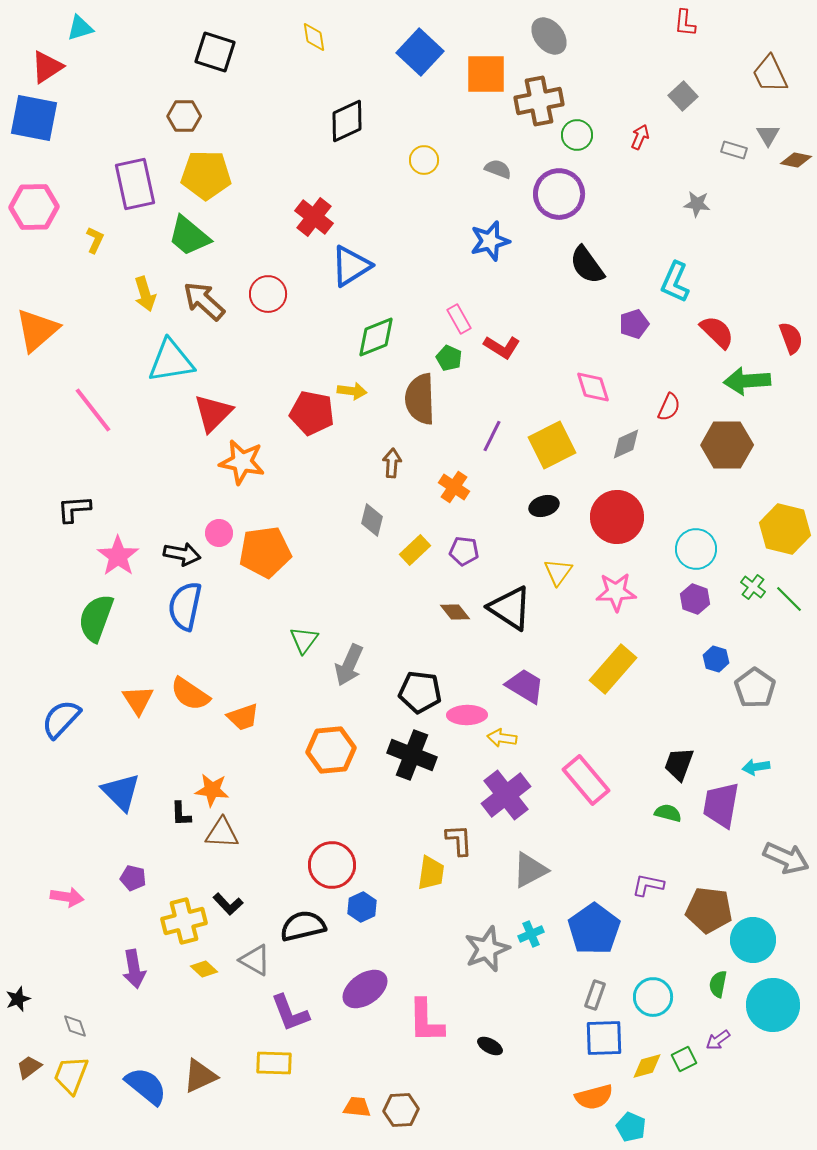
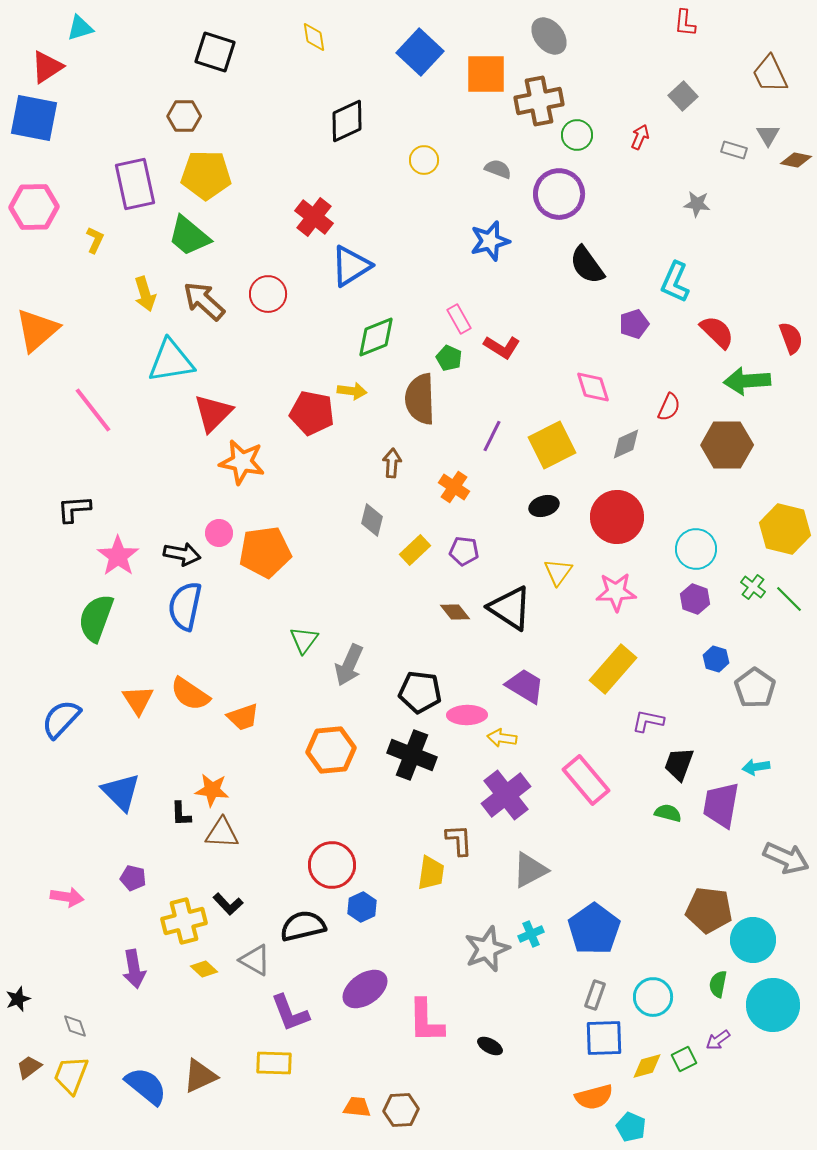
purple L-shape at (648, 885): moved 164 px up
